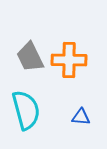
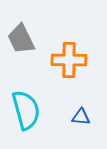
gray trapezoid: moved 9 px left, 18 px up
